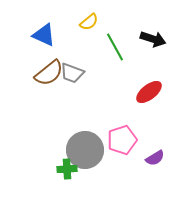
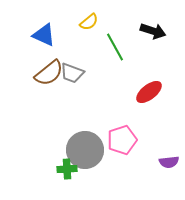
black arrow: moved 8 px up
purple semicircle: moved 14 px right, 4 px down; rotated 24 degrees clockwise
